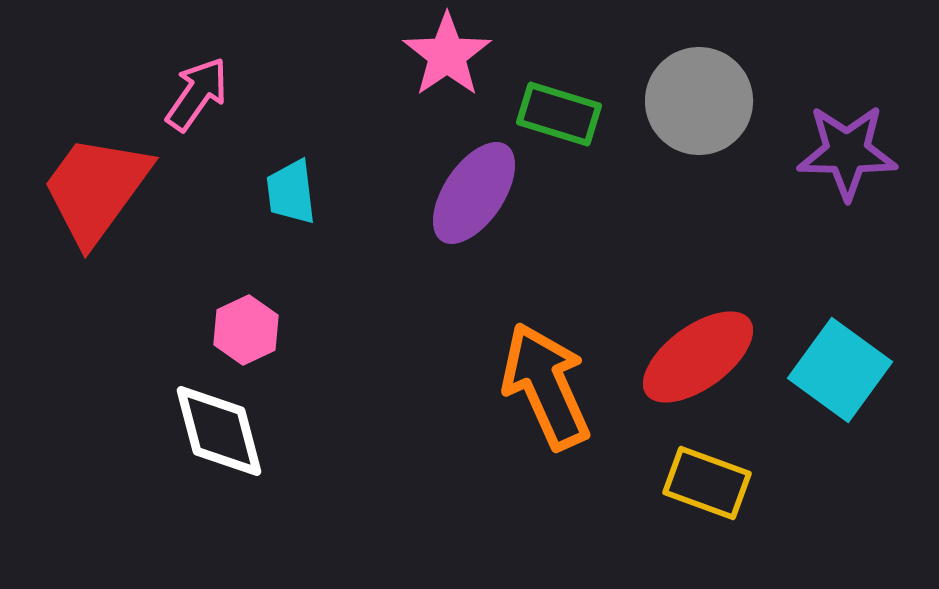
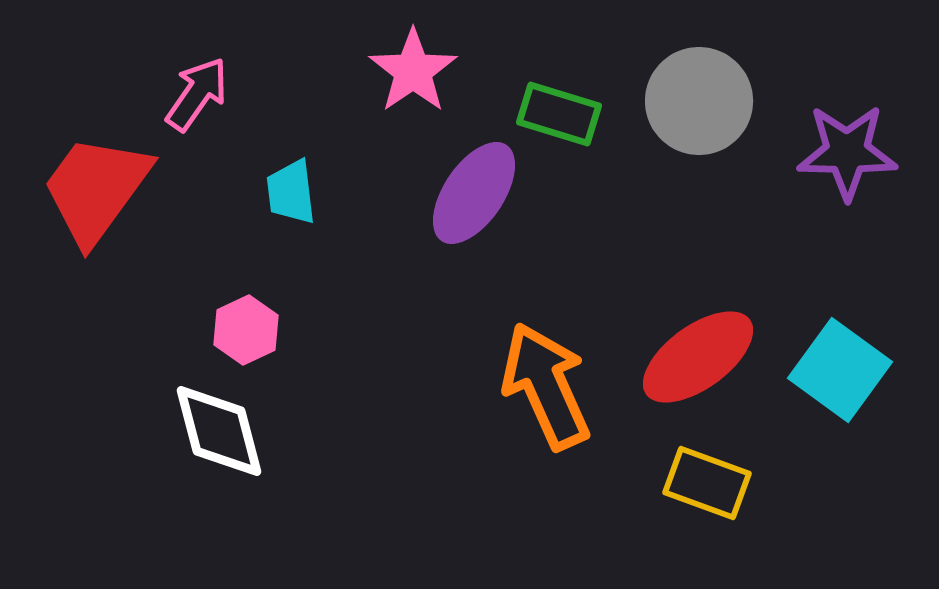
pink star: moved 34 px left, 16 px down
